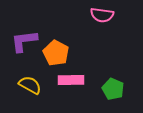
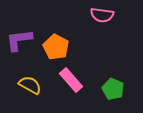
purple L-shape: moved 5 px left, 1 px up
orange pentagon: moved 6 px up
pink rectangle: rotated 50 degrees clockwise
